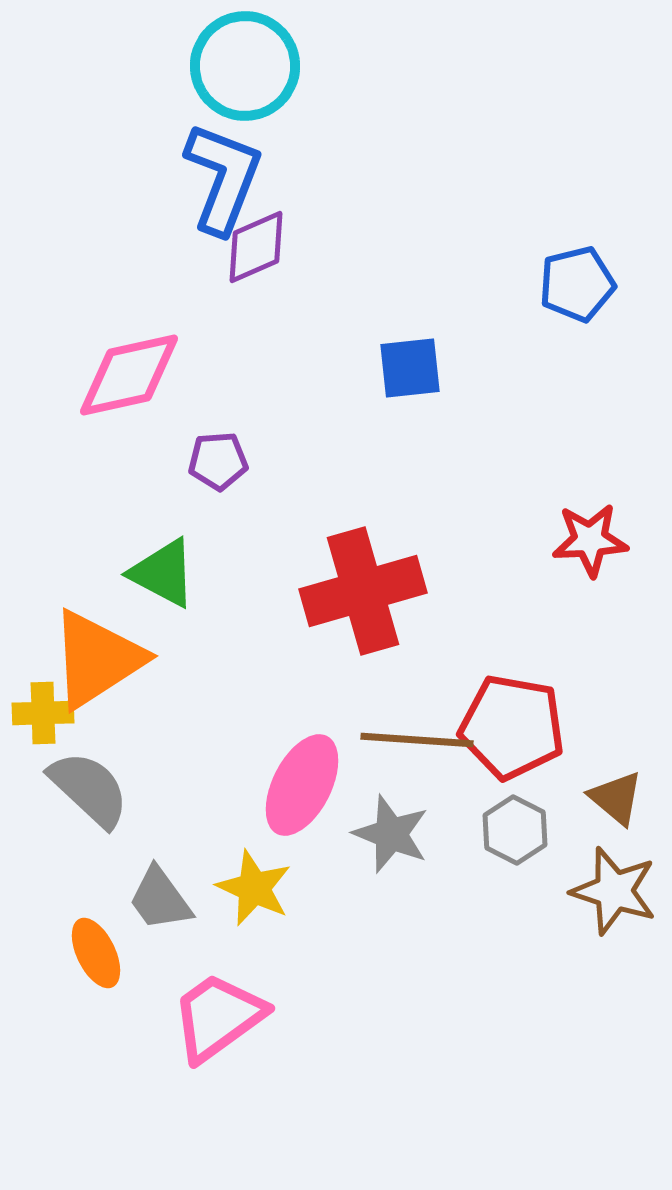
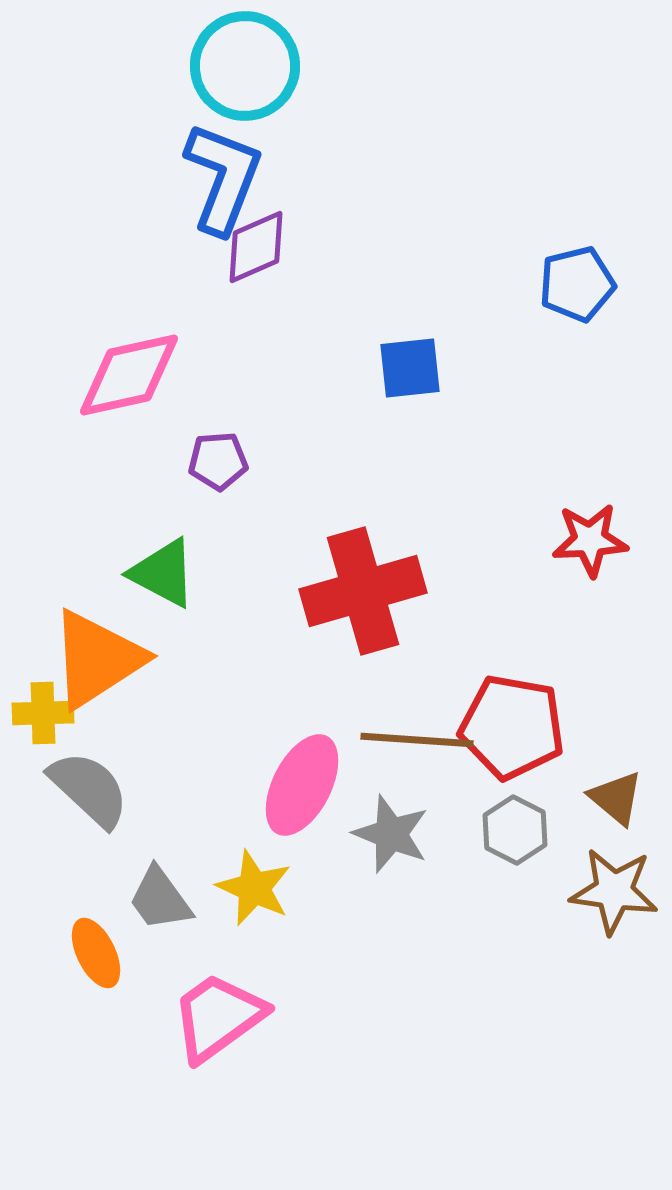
brown star: rotated 10 degrees counterclockwise
